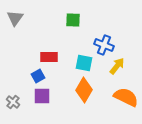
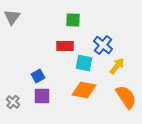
gray triangle: moved 3 px left, 1 px up
blue cross: moved 1 px left; rotated 18 degrees clockwise
red rectangle: moved 16 px right, 11 px up
orange diamond: rotated 70 degrees clockwise
orange semicircle: rotated 30 degrees clockwise
